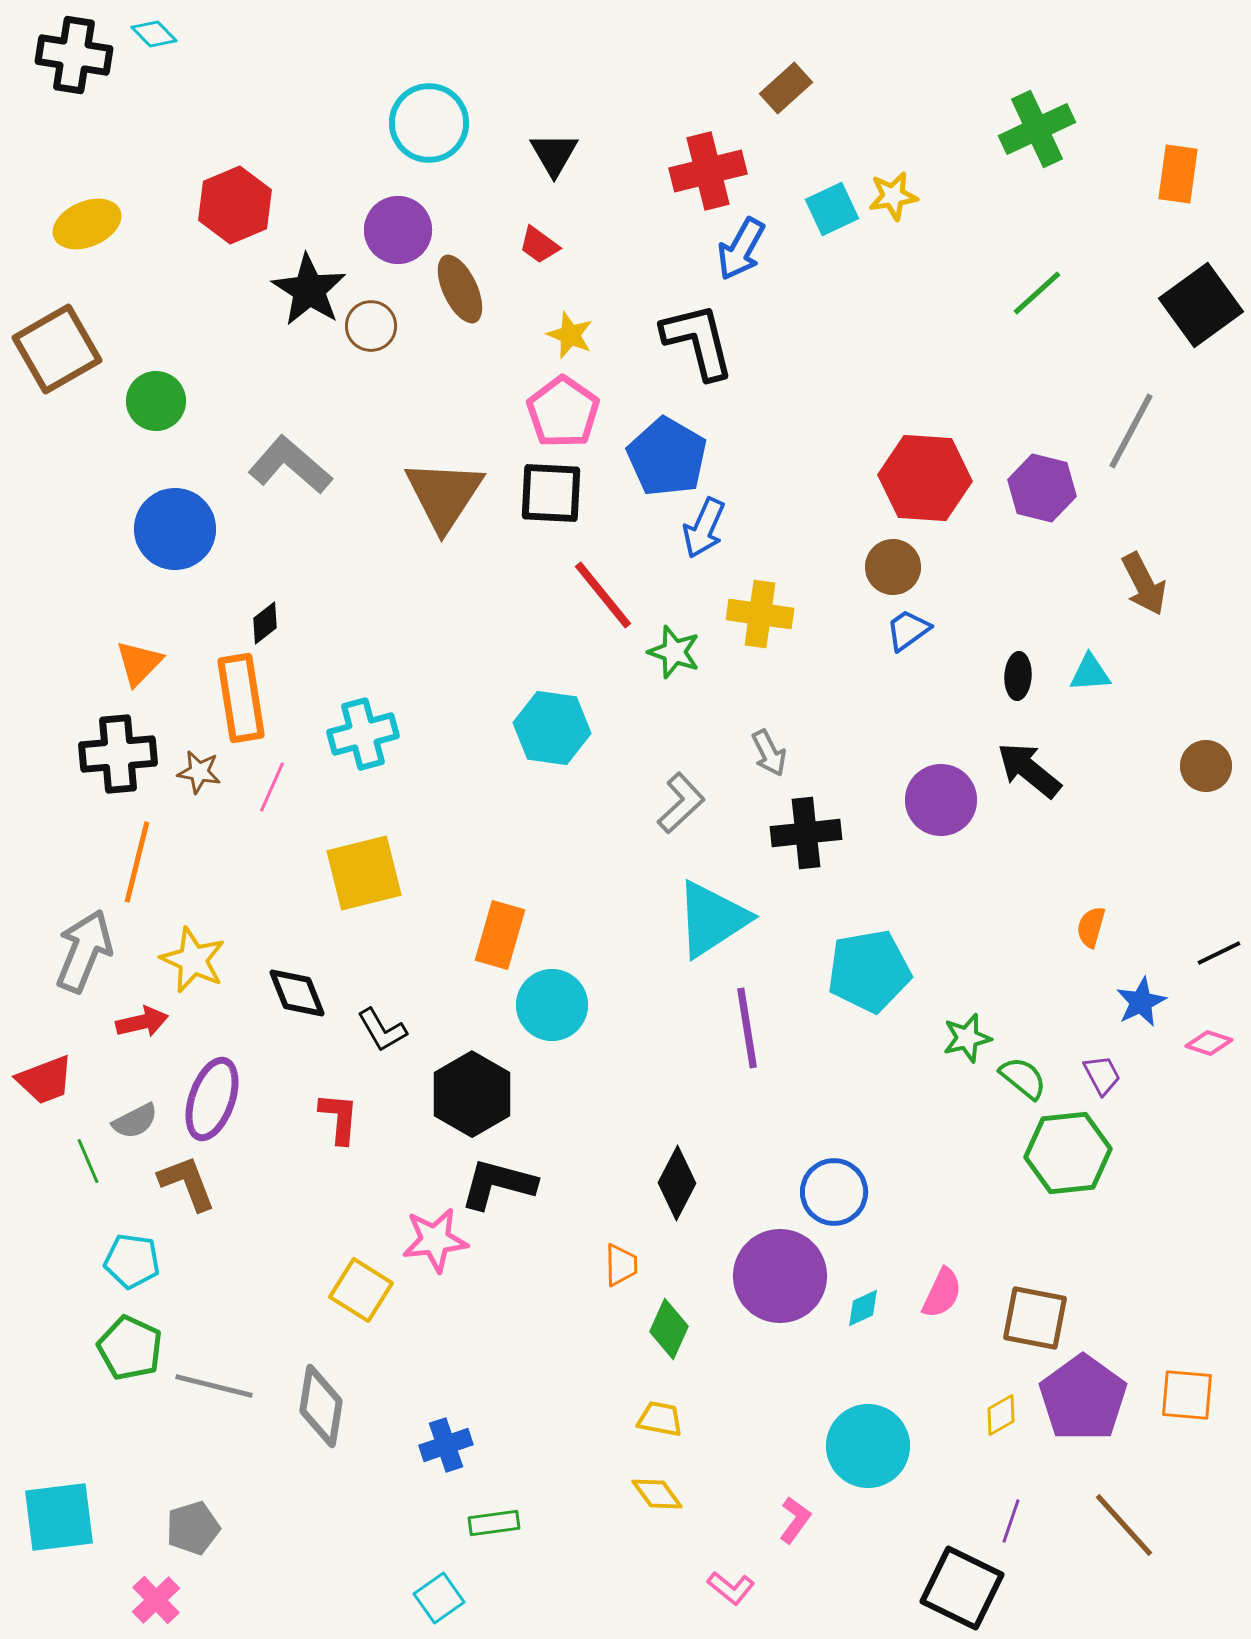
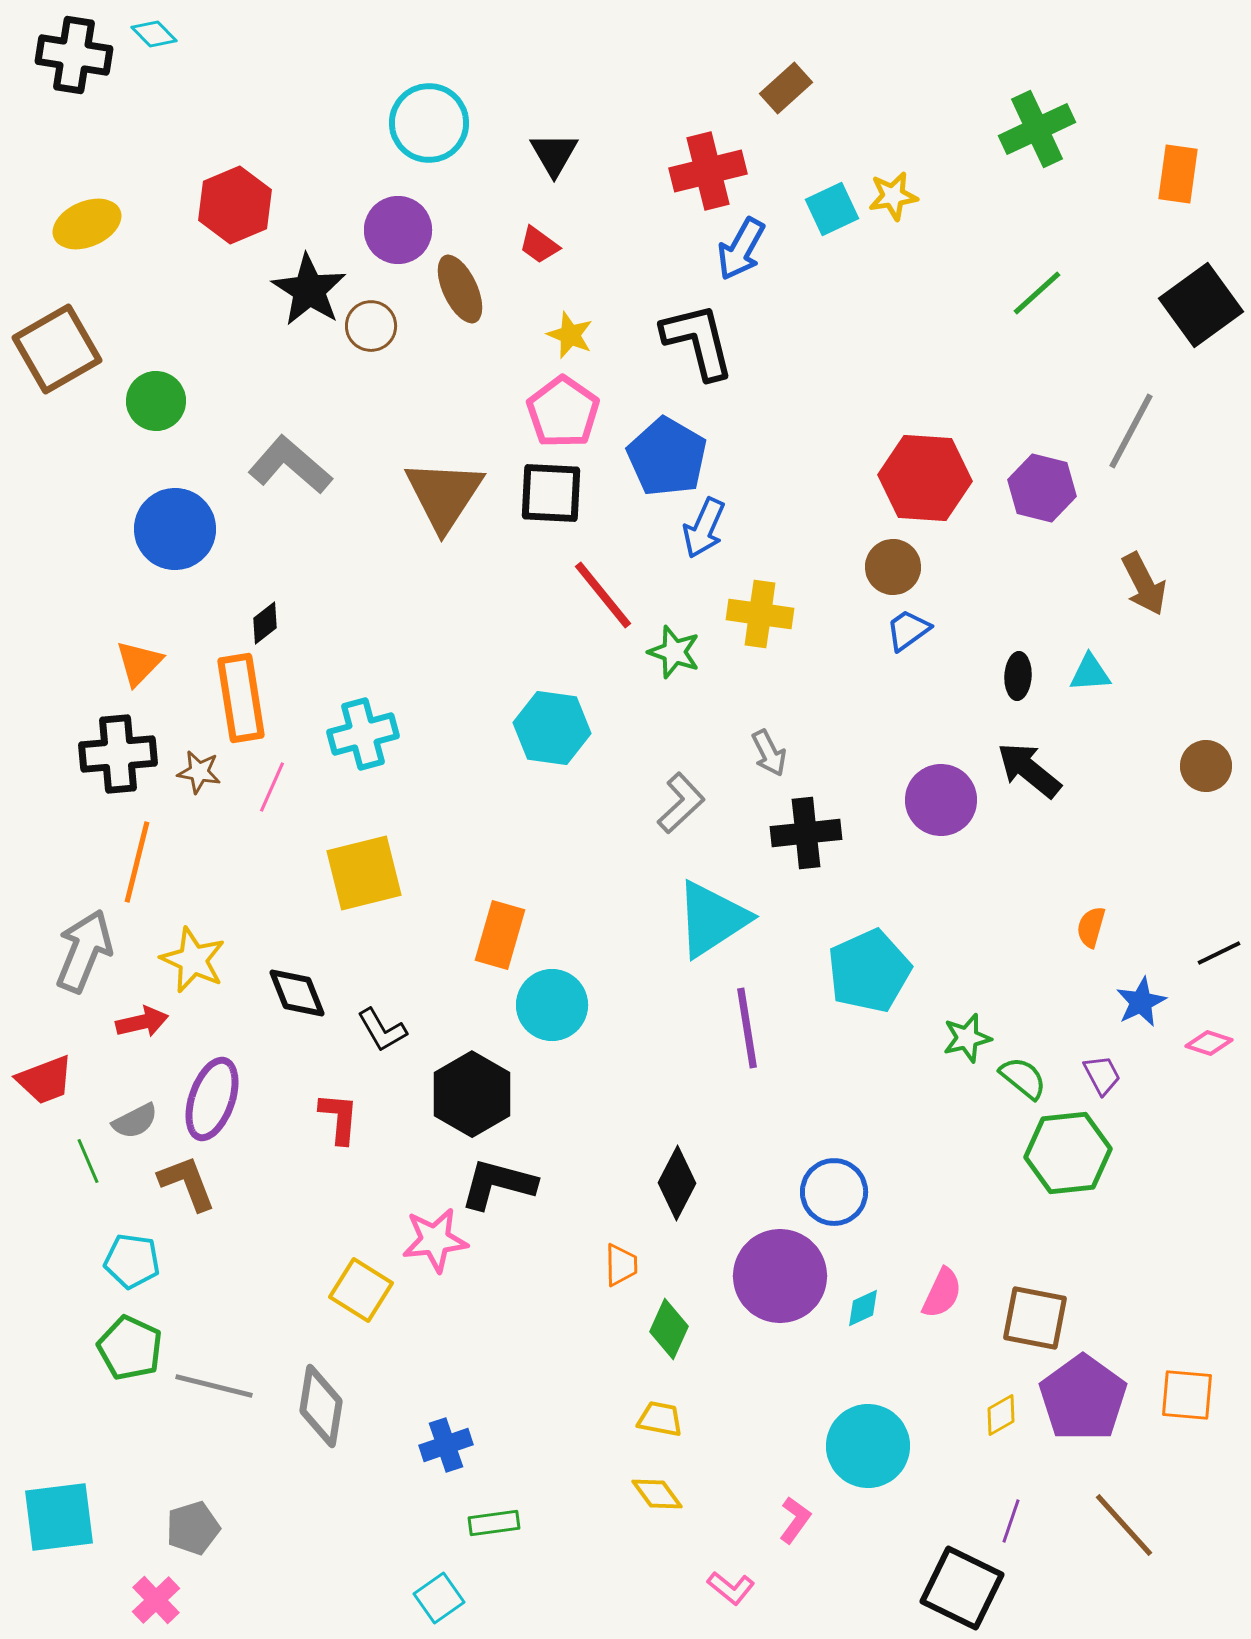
cyan pentagon at (869, 971): rotated 14 degrees counterclockwise
